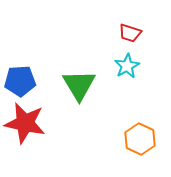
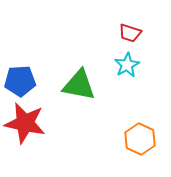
cyan star: moved 1 px up
green triangle: rotated 48 degrees counterclockwise
